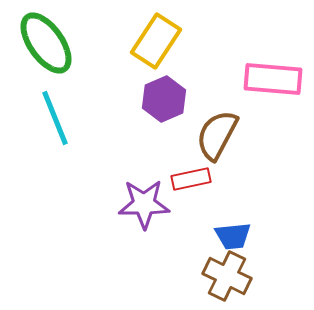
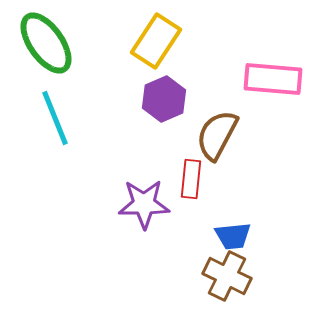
red rectangle: rotated 72 degrees counterclockwise
